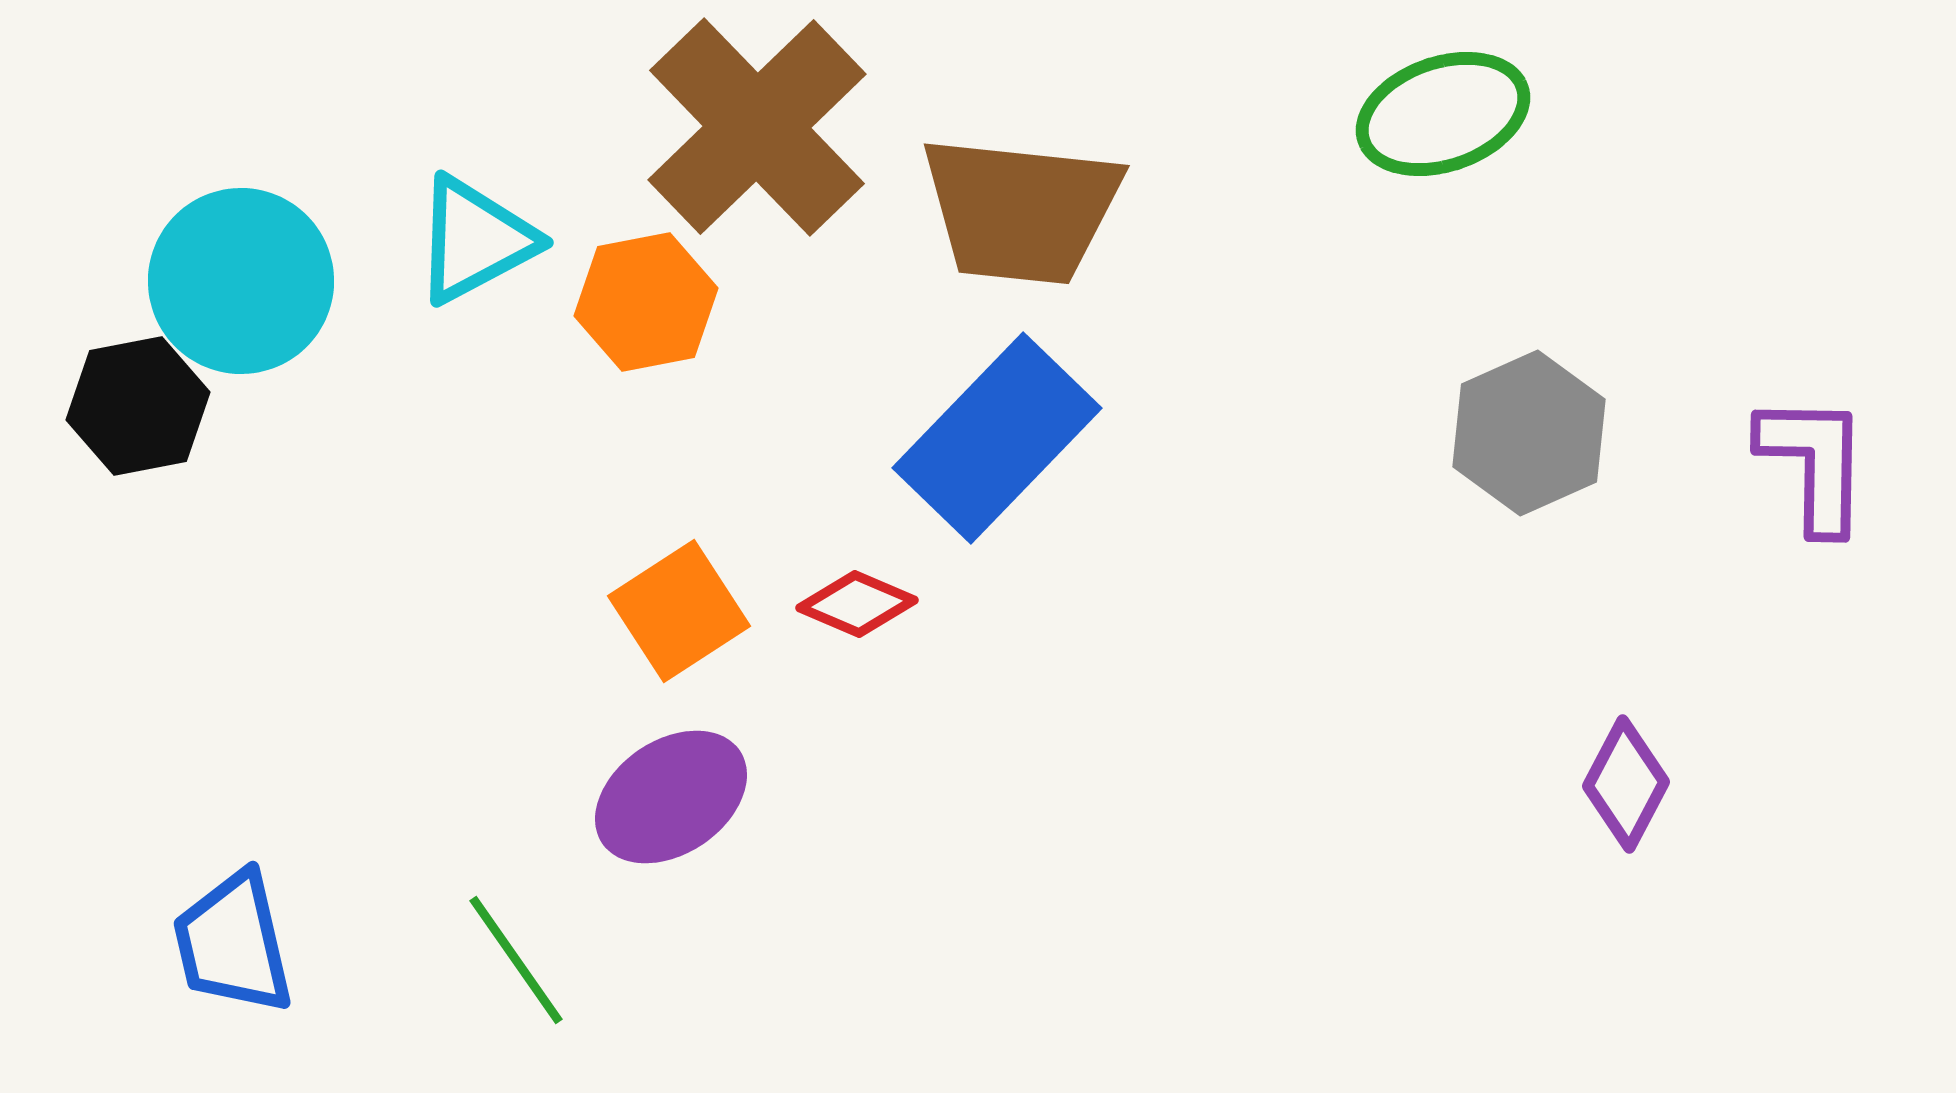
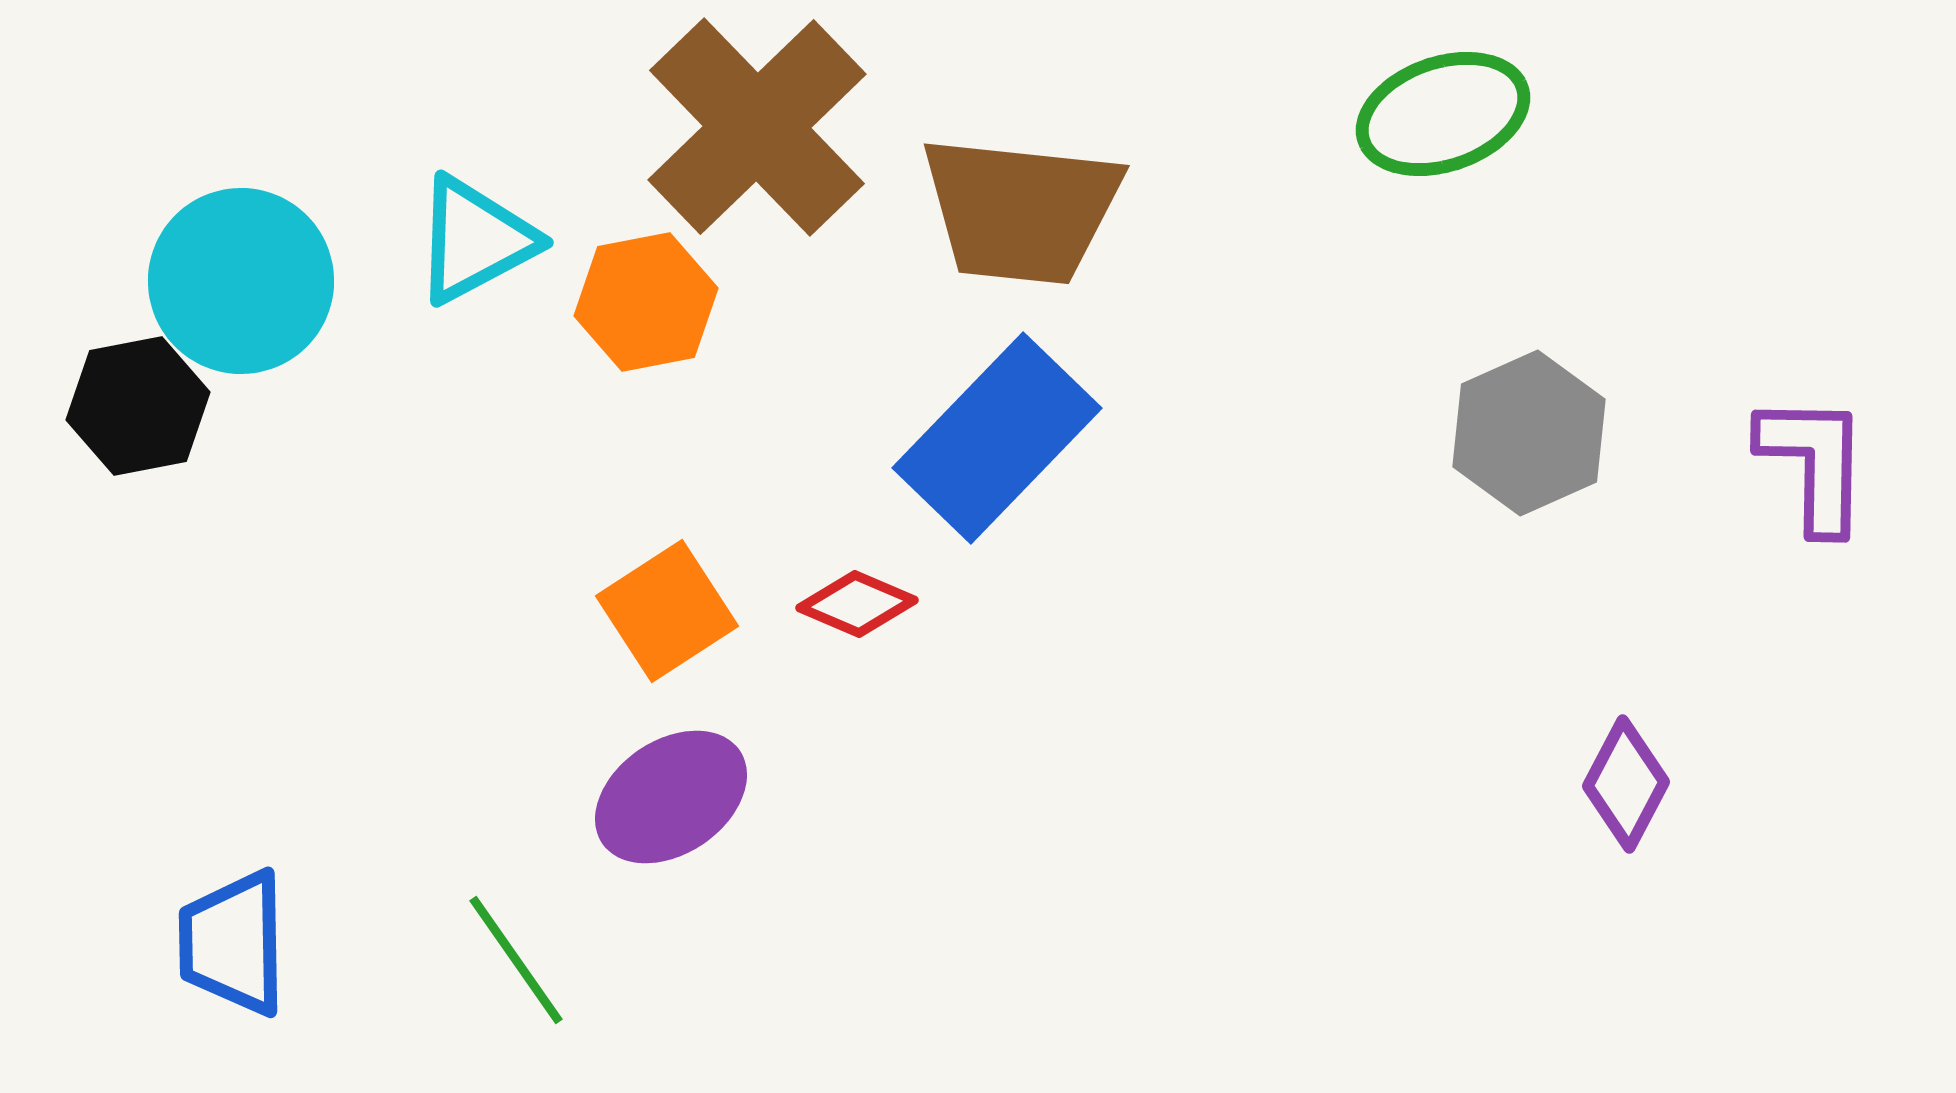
orange square: moved 12 px left
blue trapezoid: rotated 12 degrees clockwise
